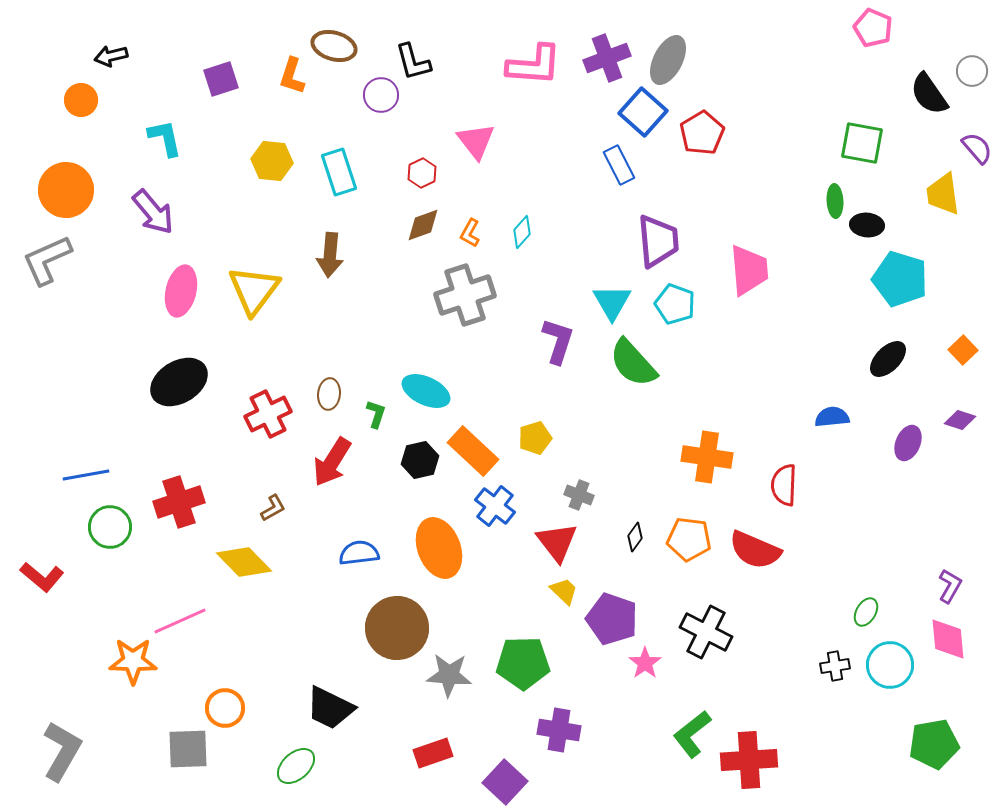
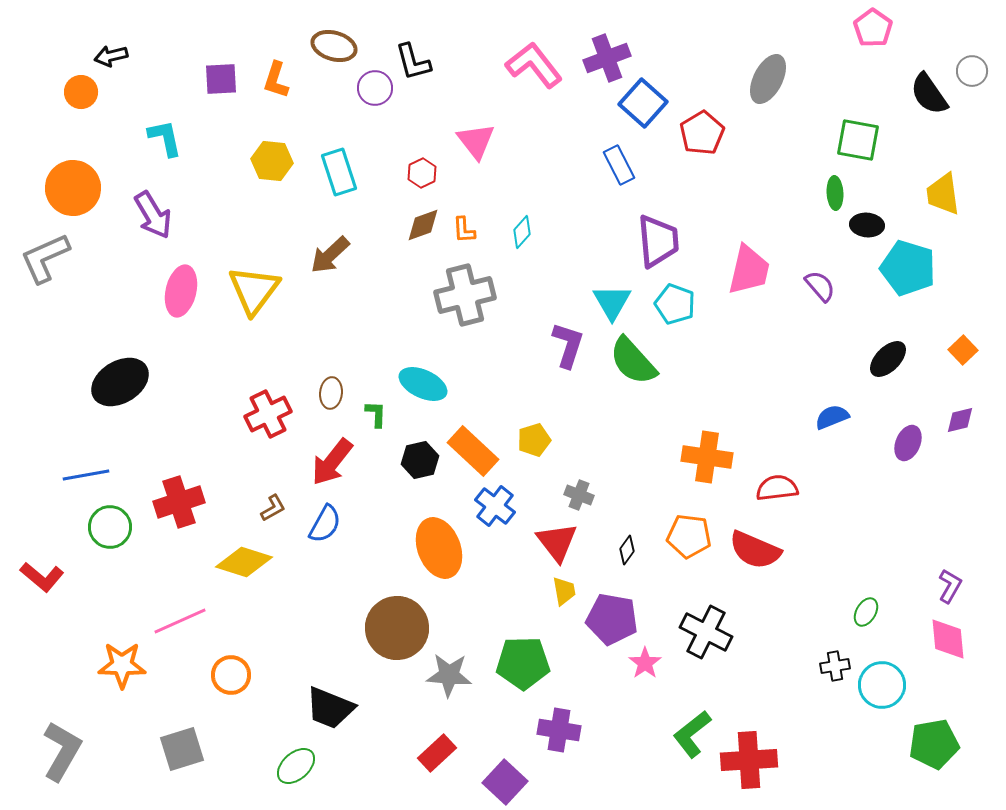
pink pentagon at (873, 28): rotated 12 degrees clockwise
gray ellipse at (668, 60): moved 100 px right, 19 px down
pink L-shape at (534, 65): rotated 132 degrees counterclockwise
orange L-shape at (292, 76): moved 16 px left, 4 px down
purple square at (221, 79): rotated 15 degrees clockwise
purple circle at (381, 95): moved 6 px left, 7 px up
orange circle at (81, 100): moved 8 px up
blue square at (643, 112): moved 9 px up
green square at (862, 143): moved 4 px left, 3 px up
purple semicircle at (977, 148): moved 157 px left, 138 px down
orange circle at (66, 190): moved 7 px right, 2 px up
green ellipse at (835, 201): moved 8 px up
purple arrow at (153, 212): moved 3 px down; rotated 9 degrees clockwise
orange L-shape at (470, 233): moved 6 px left, 3 px up; rotated 32 degrees counterclockwise
brown arrow at (330, 255): rotated 42 degrees clockwise
gray L-shape at (47, 260): moved 2 px left, 2 px up
pink trapezoid at (749, 270): rotated 18 degrees clockwise
cyan pentagon at (900, 279): moved 8 px right, 11 px up
gray cross at (465, 295): rotated 4 degrees clockwise
purple L-shape at (558, 341): moved 10 px right, 4 px down
green semicircle at (633, 363): moved 2 px up
black ellipse at (179, 382): moved 59 px left
cyan ellipse at (426, 391): moved 3 px left, 7 px up
brown ellipse at (329, 394): moved 2 px right, 1 px up
green L-shape at (376, 414): rotated 16 degrees counterclockwise
blue semicircle at (832, 417): rotated 16 degrees counterclockwise
purple diamond at (960, 420): rotated 32 degrees counterclockwise
yellow pentagon at (535, 438): moved 1 px left, 2 px down
red arrow at (332, 462): rotated 6 degrees clockwise
red semicircle at (784, 485): moved 7 px left, 3 px down; rotated 81 degrees clockwise
black diamond at (635, 537): moved 8 px left, 13 px down
orange pentagon at (689, 539): moved 3 px up
blue semicircle at (359, 553): moved 34 px left, 29 px up; rotated 126 degrees clockwise
yellow diamond at (244, 562): rotated 28 degrees counterclockwise
yellow trapezoid at (564, 591): rotated 36 degrees clockwise
purple pentagon at (612, 619): rotated 9 degrees counterclockwise
orange star at (133, 661): moved 11 px left, 4 px down
cyan circle at (890, 665): moved 8 px left, 20 px down
orange circle at (225, 708): moved 6 px right, 33 px up
black trapezoid at (330, 708): rotated 4 degrees counterclockwise
gray square at (188, 749): moved 6 px left; rotated 15 degrees counterclockwise
red rectangle at (433, 753): moved 4 px right; rotated 24 degrees counterclockwise
